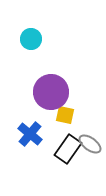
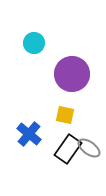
cyan circle: moved 3 px right, 4 px down
purple circle: moved 21 px right, 18 px up
blue cross: moved 1 px left
gray ellipse: moved 1 px left, 4 px down
